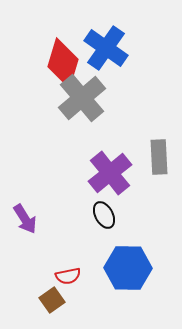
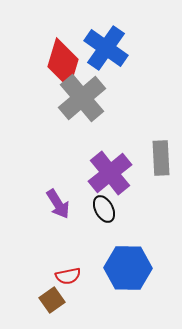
gray rectangle: moved 2 px right, 1 px down
black ellipse: moved 6 px up
purple arrow: moved 33 px right, 15 px up
